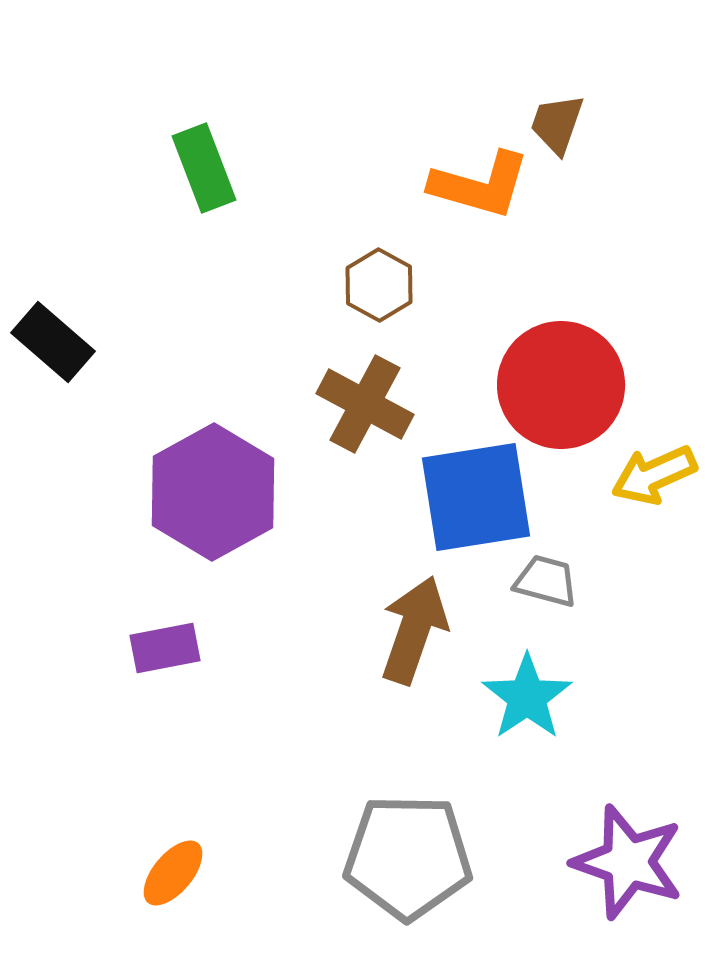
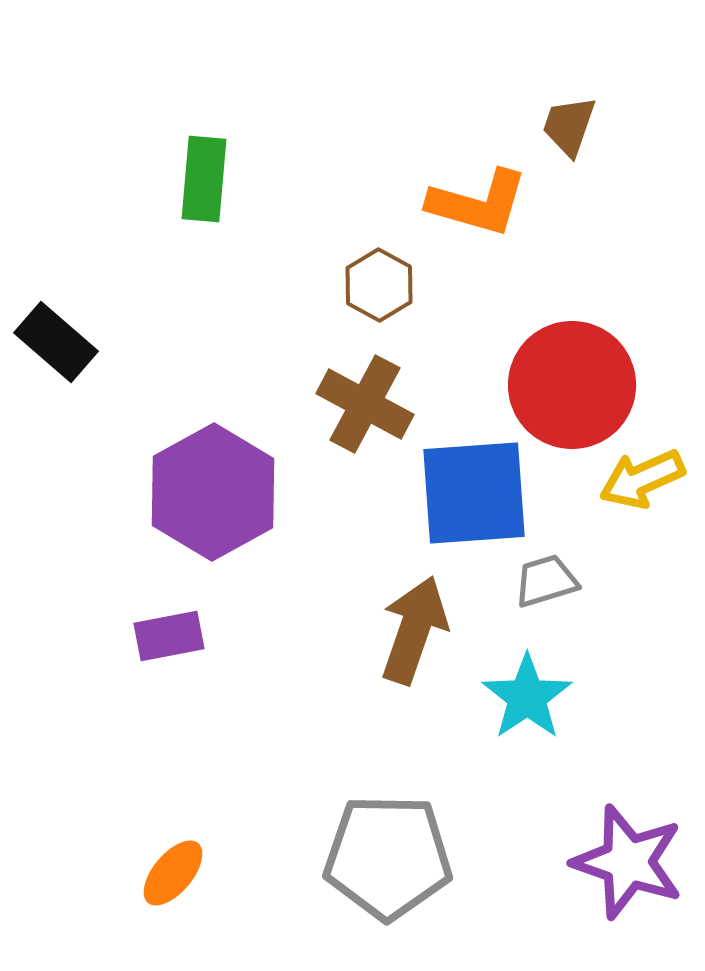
brown trapezoid: moved 12 px right, 2 px down
green rectangle: moved 11 px down; rotated 26 degrees clockwise
orange L-shape: moved 2 px left, 18 px down
black rectangle: moved 3 px right
red circle: moved 11 px right
yellow arrow: moved 12 px left, 4 px down
blue square: moved 2 px left, 4 px up; rotated 5 degrees clockwise
gray trapezoid: rotated 32 degrees counterclockwise
purple rectangle: moved 4 px right, 12 px up
gray pentagon: moved 20 px left
